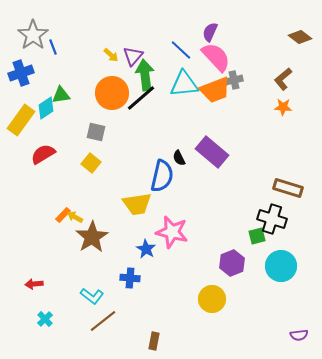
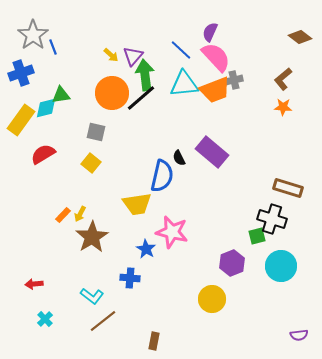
cyan diamond at (46, 108): rotated 20 degrees clockwise
yellow arrow at (75, 217): moved 5 px right, 3 px up; rotated 91 degrees counterclockwise
